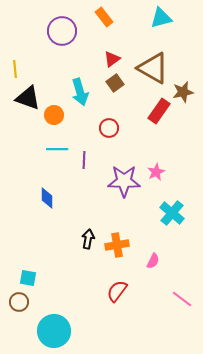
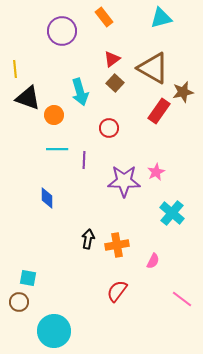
brown square: rotated 12 degrees counterclockwise
